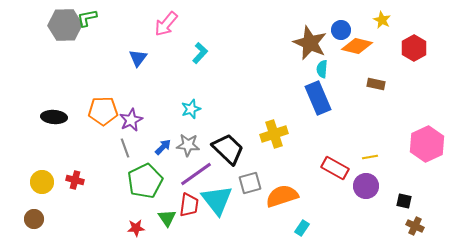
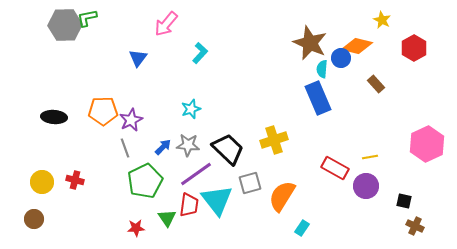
blue circle: moved 28 px down
brown rectangle: rotated 36 degrees clockwise
yellow cross: moved 6 px down
orange semicircle: rotated 40 degrees counterclockwise
